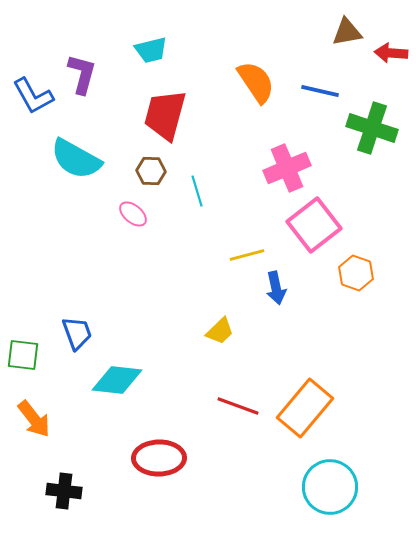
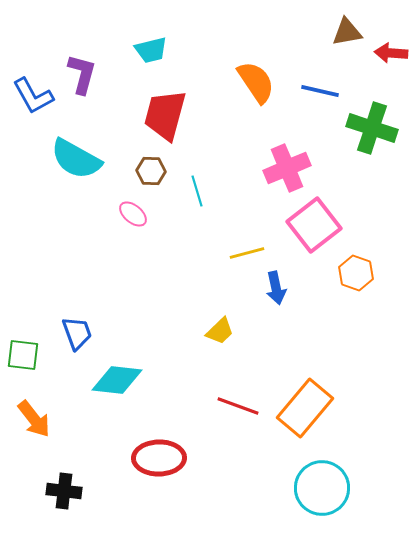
yellow line: moved 2 px up
cyan circle: moved 8 px left, 1 px down
